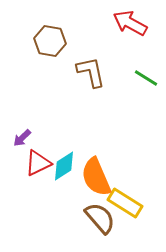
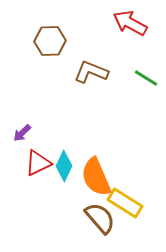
brown hexagon: rotated 12 degrees counterclockwise
brown L-shape: rotated 56 degrees counterclockwise
purple arrow: moved 5 px up
cyan diamond: rotated 32 degrees counterclockwise
